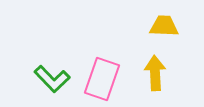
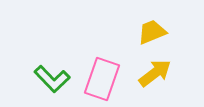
yellow trapezoid: moved 12 px left, 6 px down; rotated 24 degrees counterclockwise
yellow arrow: rotated 56 degrees clockwise
